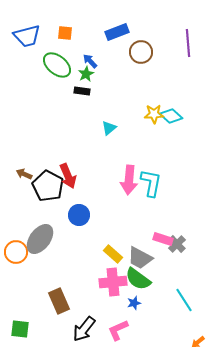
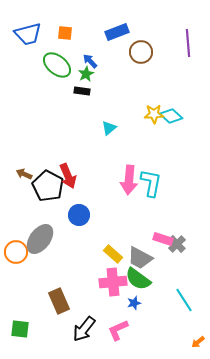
blue trapezoid: moved 1 px right, 2 px up
